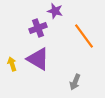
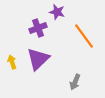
purple star: moved 2 px right, 1 px down
purple triangle: rotated 45 degrees clockwise
yellow arrow: moved 2 px up
